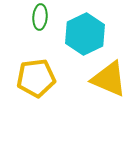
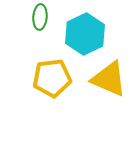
yellow pentagon: moved 16 px right
